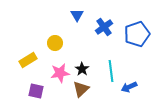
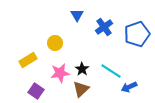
cyan line: rotated 50 degrees counterclockwise
purple square: rotated 21 degrees clockwise
